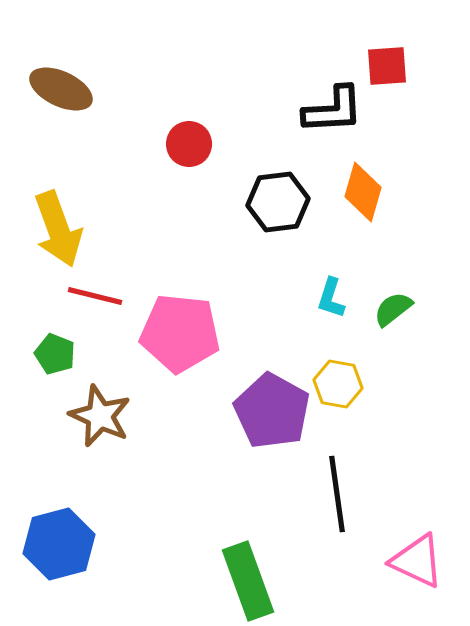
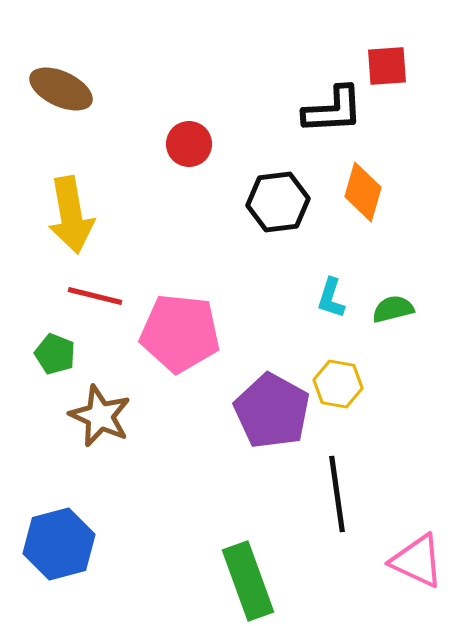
yellow arrow: moved 13 px right, 14 px up; rotated 10 degrees clockwise
green semicircle: rotated 24 degrees clockwise
